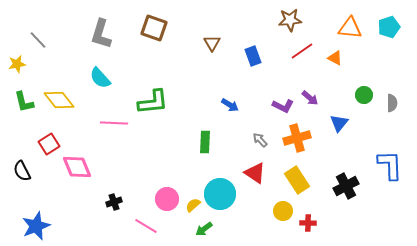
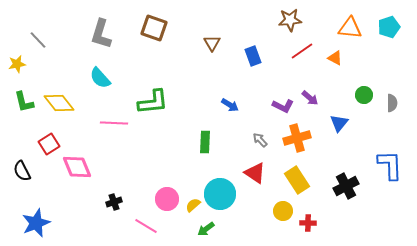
yellow diamond at (59, 100): moved 3 px down
blue star at (36, 226): moved 3 px up
green arrow at (204, 229): moved 2 px right
